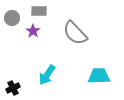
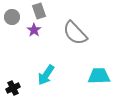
gray rectangle: rotated 70 degrees clockwise
gray circle: moved 1 px up
purple star: moved 1 px right, 1 px up
cyan arrow: moved 1 px left
